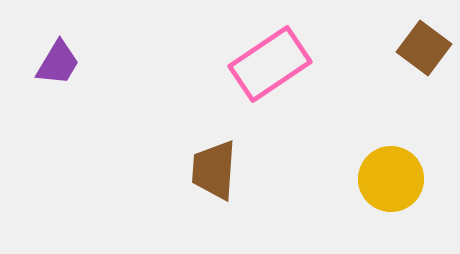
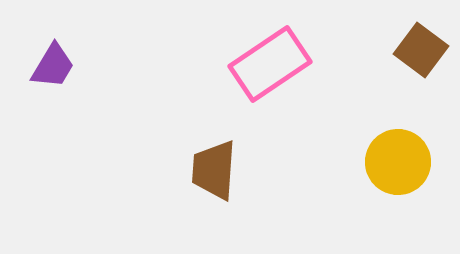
brown square: moved 3 px left, 2 px down
purple trapezoid: moved 5 px left, 3 px down
yellow circle: moved 7 px right, 17 px up
